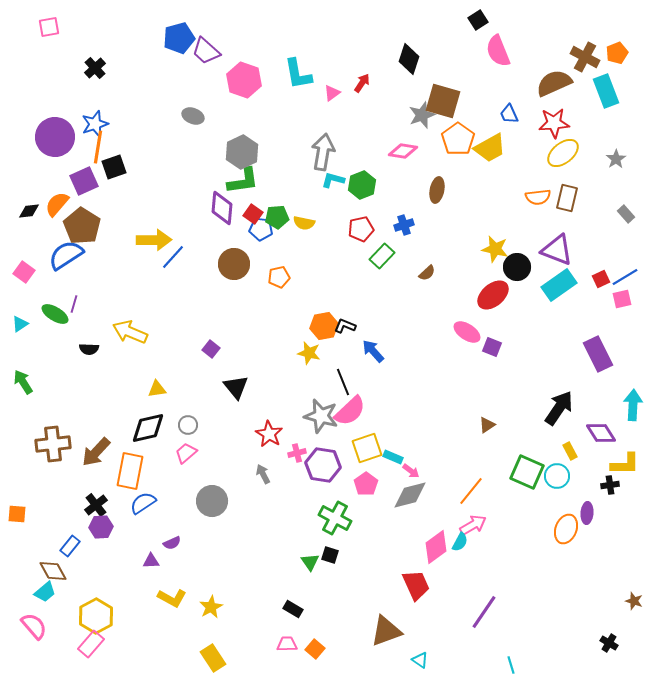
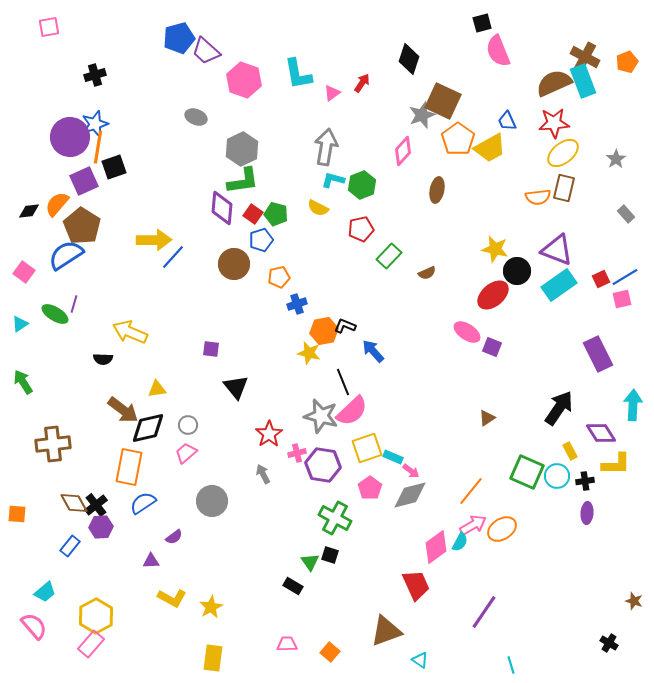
black square at (478, 20): moved 4 px right, 3 px down; rotated 18 degrees clockwise
orange pentagon at (617, 53): moved 10 px right, 9 px down
black cross at (95, 68): moved 7 px down; rotated 25 degrees clockwise
cyan rectangle at (606, 91): moved 23 px left, 10 px up
brown square at (443, 101): rotated 9 degrees clockwise
blue trapezoid at (509, 114): moved 2 px left, 7 px down
gray ellipse at (193, 116): moved 3 px right, 1 px down
purple circle at (55, 137): moved 15 px right
pink diamond at (403, 151): rotated 56 degrees counterclockwise
gray hexagon at (242, 152): moved 3 px up
gray arrow at (323, 152): moved 3 px right, 5 px up
brown rectangle at (567, 198): moved 3 px left, 10 px up
green pentagon at (277, 217): moved 1 px left, 3 px up; rotated 20 degrees clockwise
yellow semicircle at (304, 223): moved 14 px right, 15 px up; rotated 15 degrees clockwise
blue cross at (404, 225): moved 107 px left, 79 px down
blue pentagon at (261, 229): moved 11 px down; rotated 25 degrees counterclockwise
green rectangle at (382, 256): moved 7 px right
black circle at (517, 267): moved 4 px down
brown semicircle at (427, 273): rotated 18 degrees clockwise
orange hexagon at (324, 326): moved 5 px down
black semicircle at (89, 349): moved 14 px right, 10 px down
purple square at (211, 349): rotated 30 degrees counterclockwise
pink semicircle at (350, 411): moved 2 px right
brown triangle at (487, 425): moved 7 px up
red star at (269, 434): rotated 8 degrees clockwise
brown arrow at (96, 452): moved 27 px right, 42 px up; rotated 96 degrees counterclockwise
yellow L-shape at (625, 464): moved 9 px left
orange rectangle at (130, 471): moved 1 px left, 4 px up
pink pentagon at (366, 484): moved 4 px right, 4 px down
black cross at (610, 485): moved 25 px left, 4 px up
orange ellipse at (566, 529): moved 64 px left; rotated 36 degrees clockwise
purple semicircle at (172, 543): moved 2 px right, 6 px up; rotated 12 degrees counterclockwise
brown diamond at (53, 571): moved 21 px right, 68 px up
black rectangle at (293, 609): moved 23 px up
orange square at (315, 649): moved 15 px right, 3 px down
yellow rectangle at (213, 658): rotated 40 degrees clockwise
